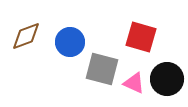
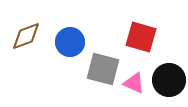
gray square: moved 1 px right
black circle: moved 2 px right, 1 px down
